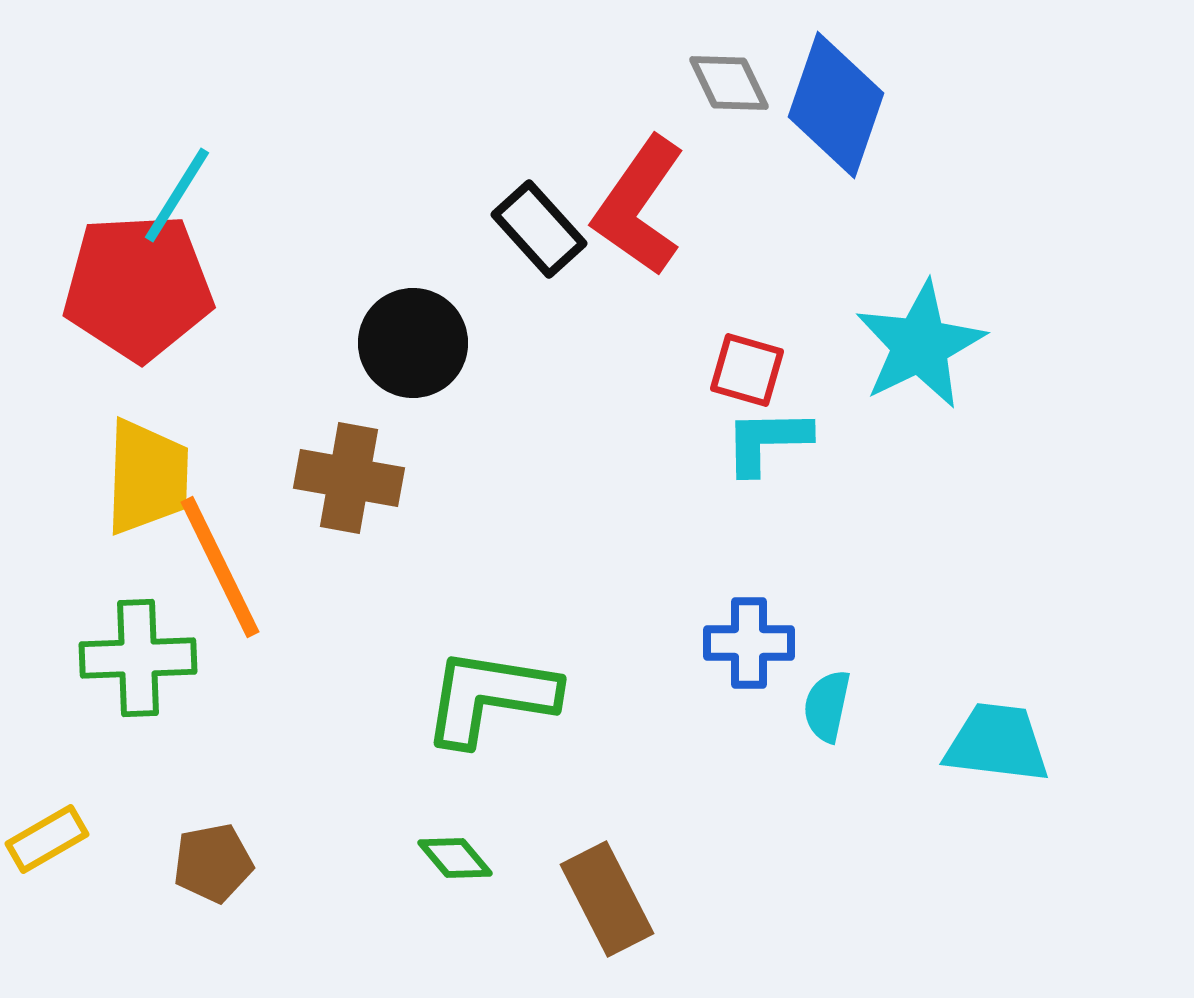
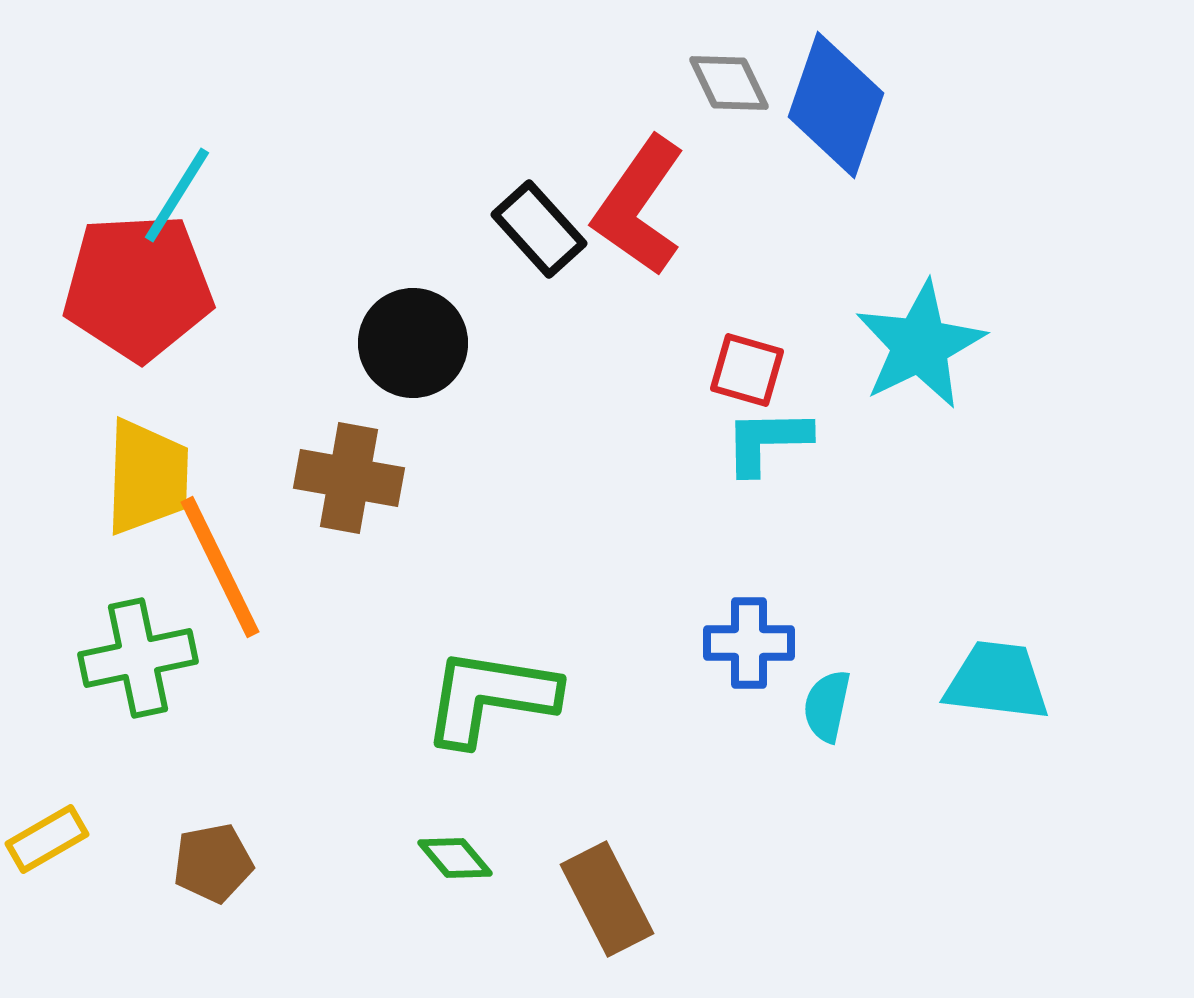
green cross: rotated 10 degrees counterclockwise
cyan trapezoid: moved 62 px up
